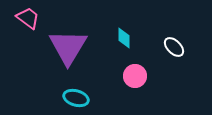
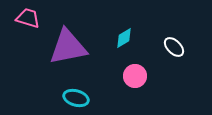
pink trapezoid: rotated 20 degrees counterclockwise
cyan diamond: rotated 60 degrees clockwise
purple triangle: rotated 48 degrees clockwise
